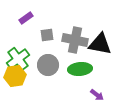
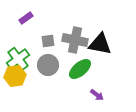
gray square: moved 1 px right, 6 px down
green ellipse: rotated 35 degrees counterclockwise
